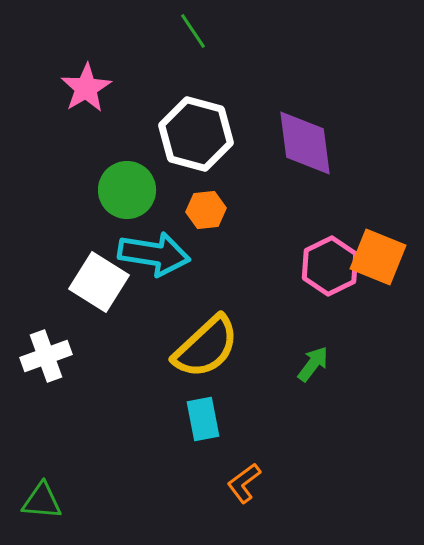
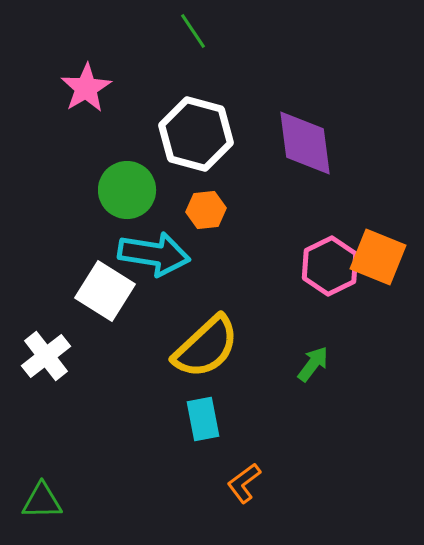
white square: moved 6 px right, 9 px down
white cross: rotated 18 degrees counterclockwise
green triangle: rotated 6 degrees counterclockwise
